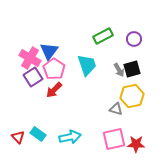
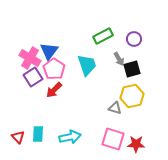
gray arrow: moved 11 px up
gray triangle: moved 1 px left, 1 px up
cyan rectangle: rotated 56 degrees clockwise
pink square: moved 1 px left; rotated 30 degrees clockwise
